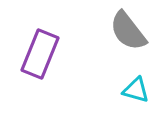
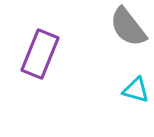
gray semicircle: moved 4 px up
